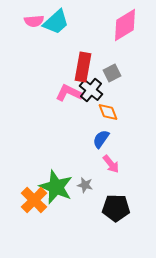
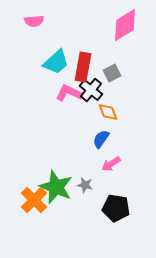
cyan trapezoid: moved 40 px down
pink arrow: rotated 96 degrees clockwise
black pentagon: rotated 8 degrees clockwise
